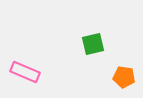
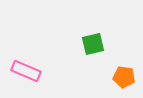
pink rectangle: moved 1 px right, 1 px up
